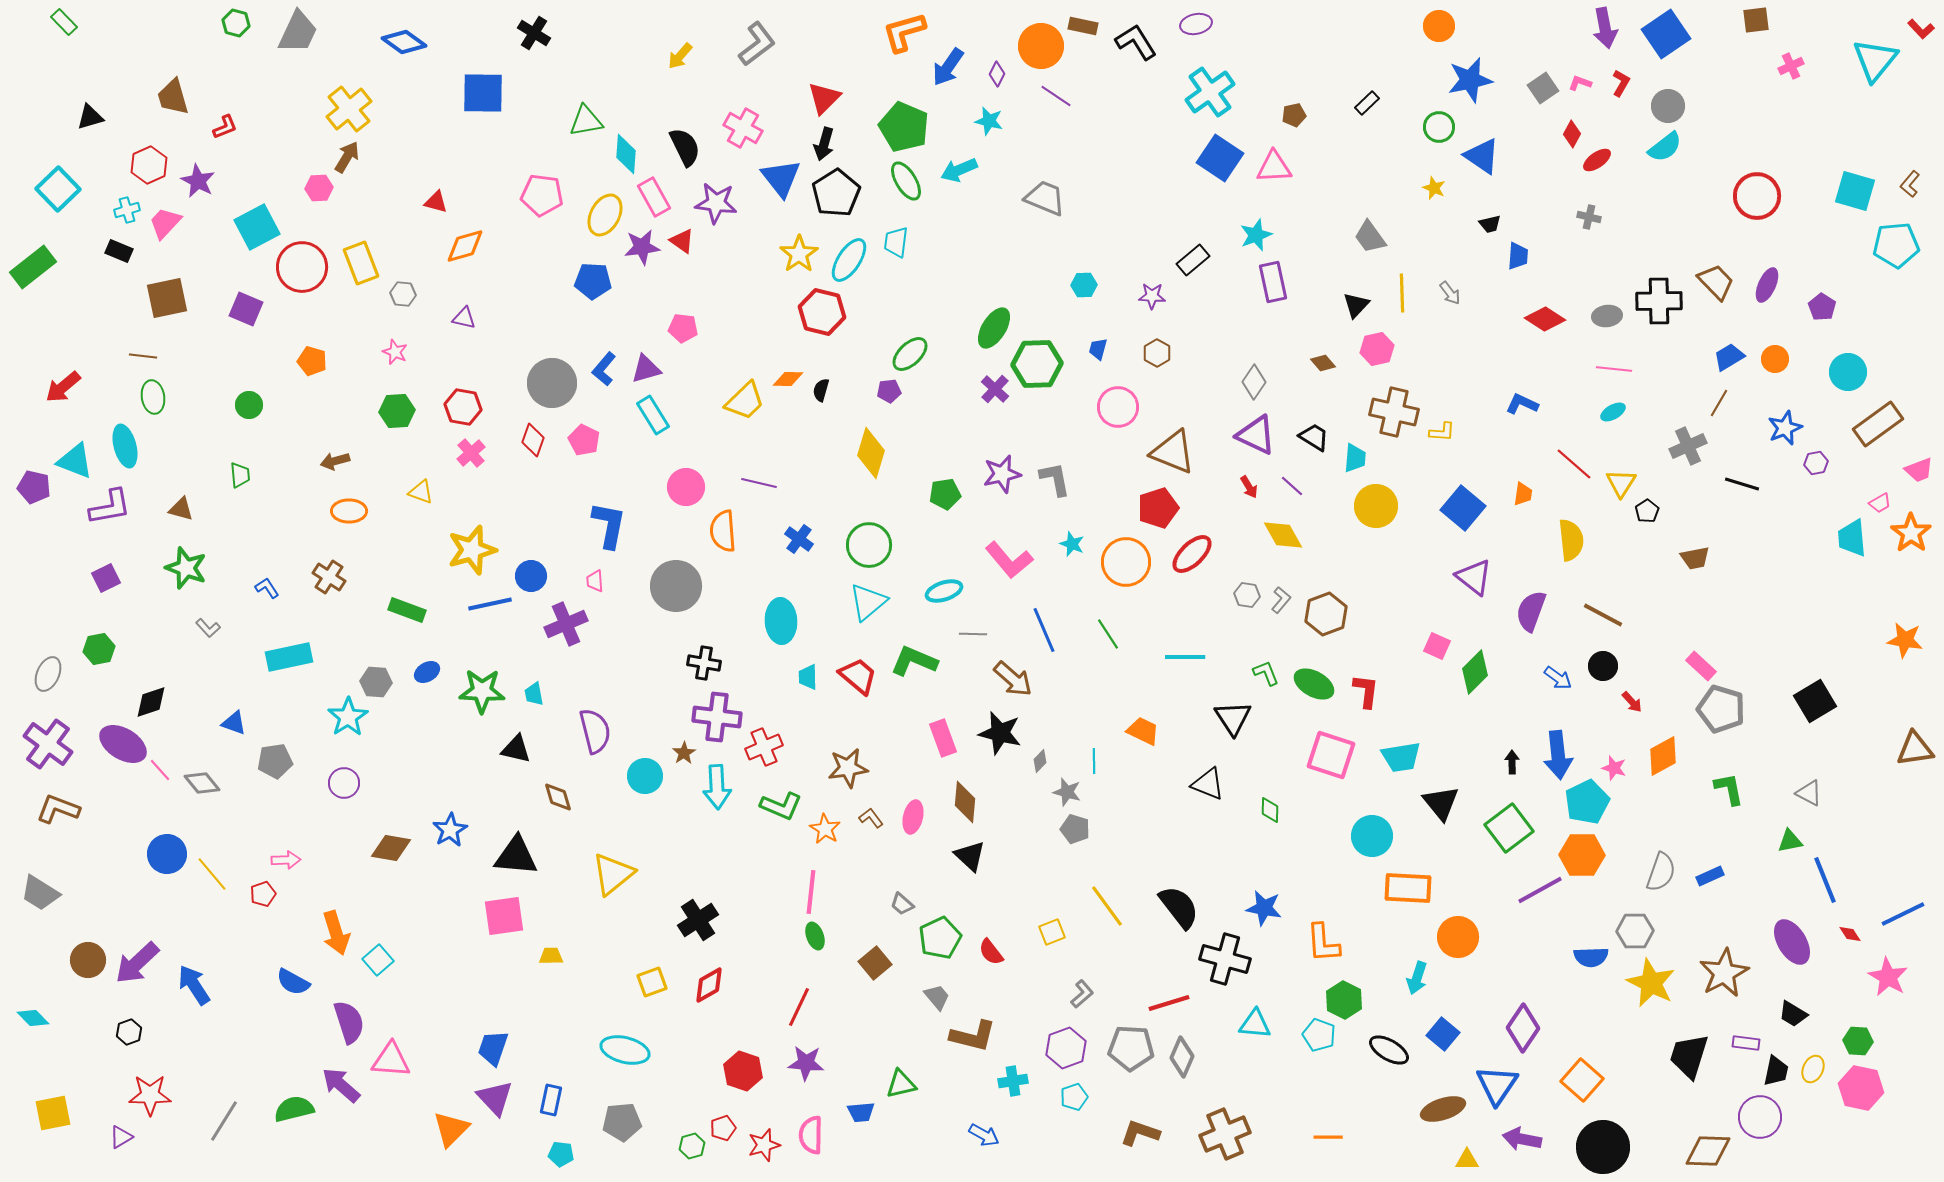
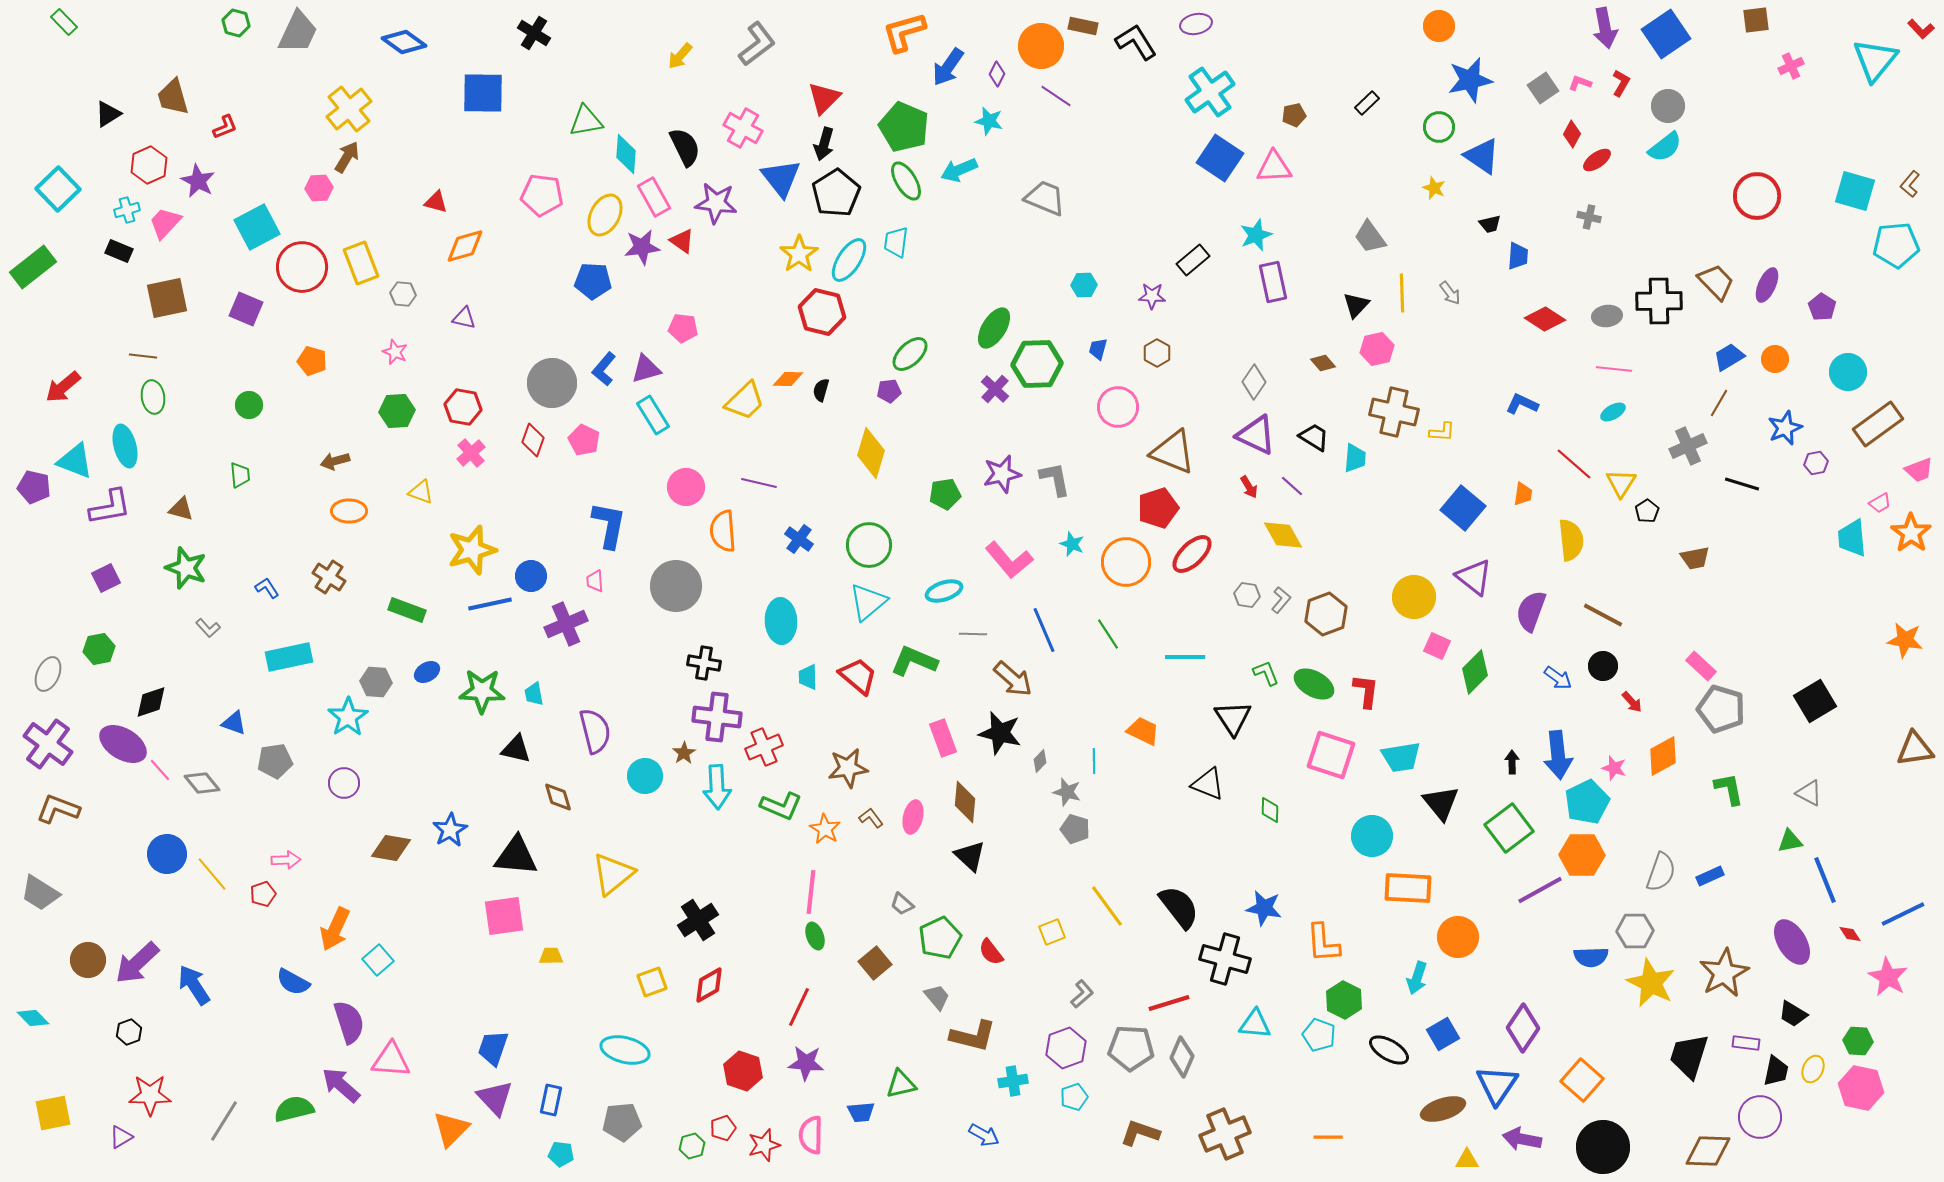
black triangle at (90, 117): moved 18 px right, 3 px up; rotated 16 degrees counterclockwise
yellow circle at (1376, 506): moved 38 px right, 91 px down
orange arrow at (336, 933): moved 1 px left, 4 px up; rotated 42 degrees clockwise
blue square at (1443, 1034): rotated 20 degrees clockwise
